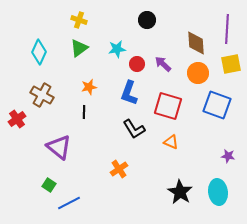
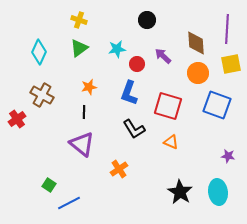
purple arrow: moved 8 px up
purple triangle: moved 23 px right, 3 px up
